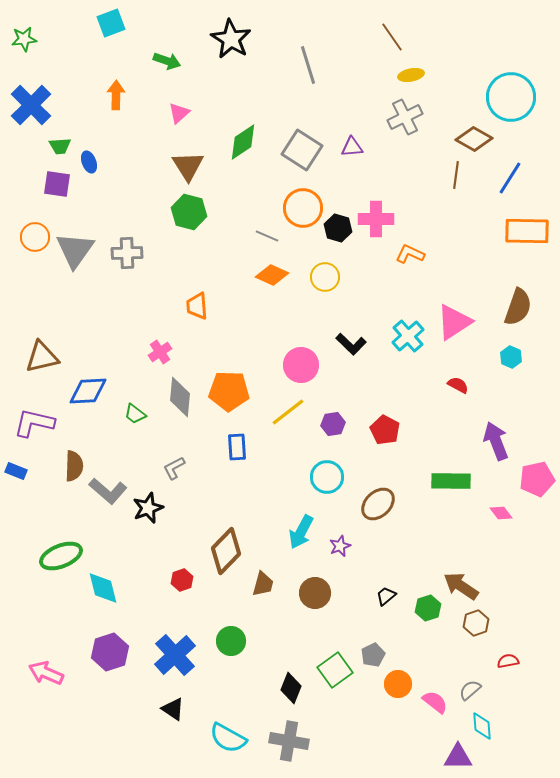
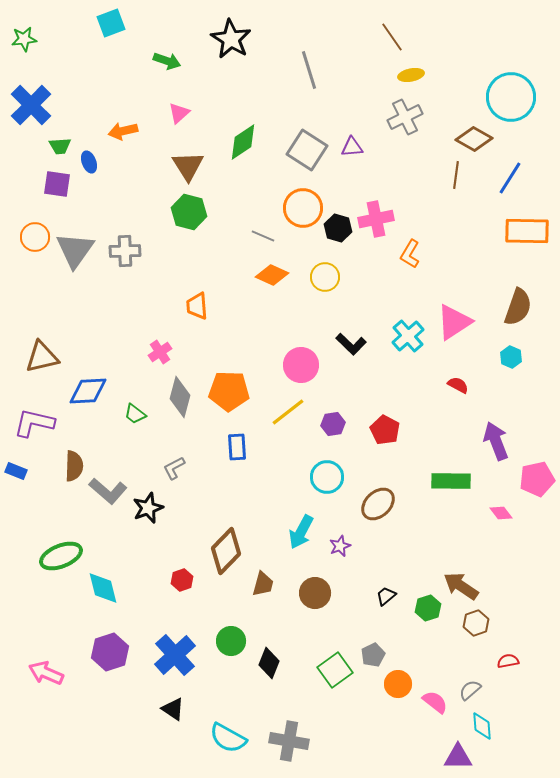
gray line at (308, 65): moved 1 px right, 5 px down
orange arrow at (116, 95): moved 7 px right, 36 px down; rotated 104 degrees counterclockwise
gray square at (302, 150): moved 5 px right
pink cross at (376, 219): rotated 12 degrees counterclockwise
gray line at (267, 236): moved 4 px left
gray cross at (127, 253): moved 2 px left, 2 px up
orange L-shape at (410, 254): rotated 84 degrees counterclockwise
gray diamond at (180, 397): rotated 9 degrees clockwise
black diamond at (291, 688): moved 22 px left, 25 px up
